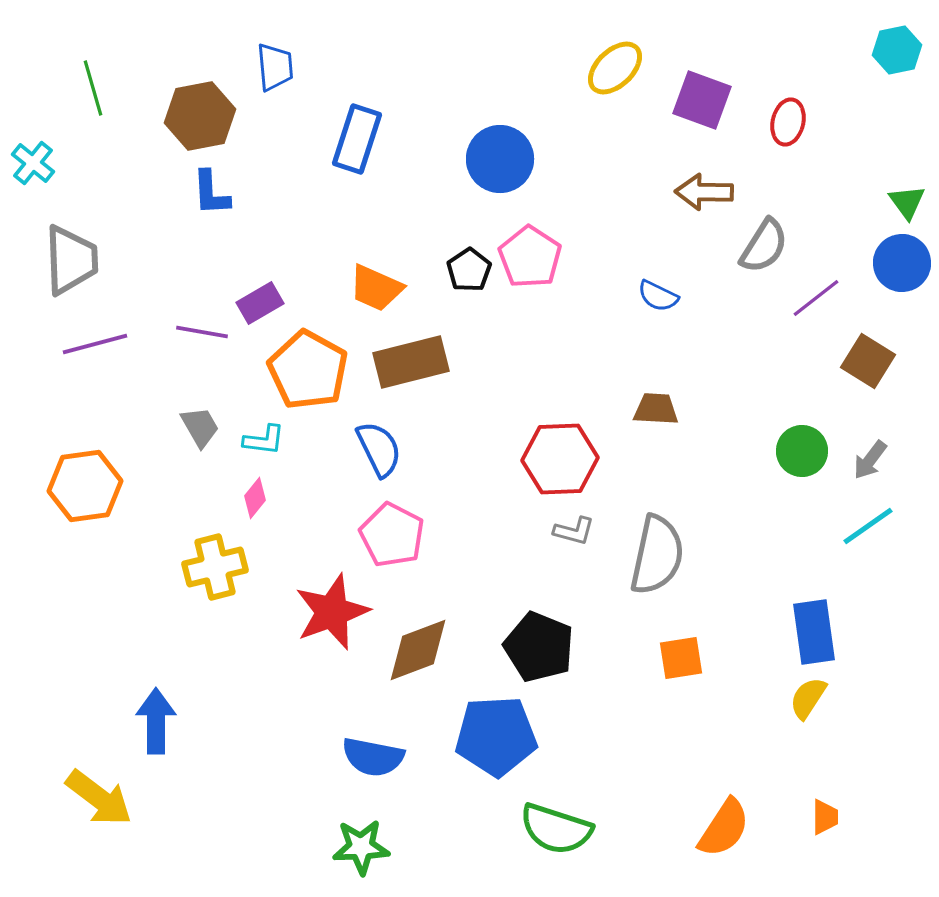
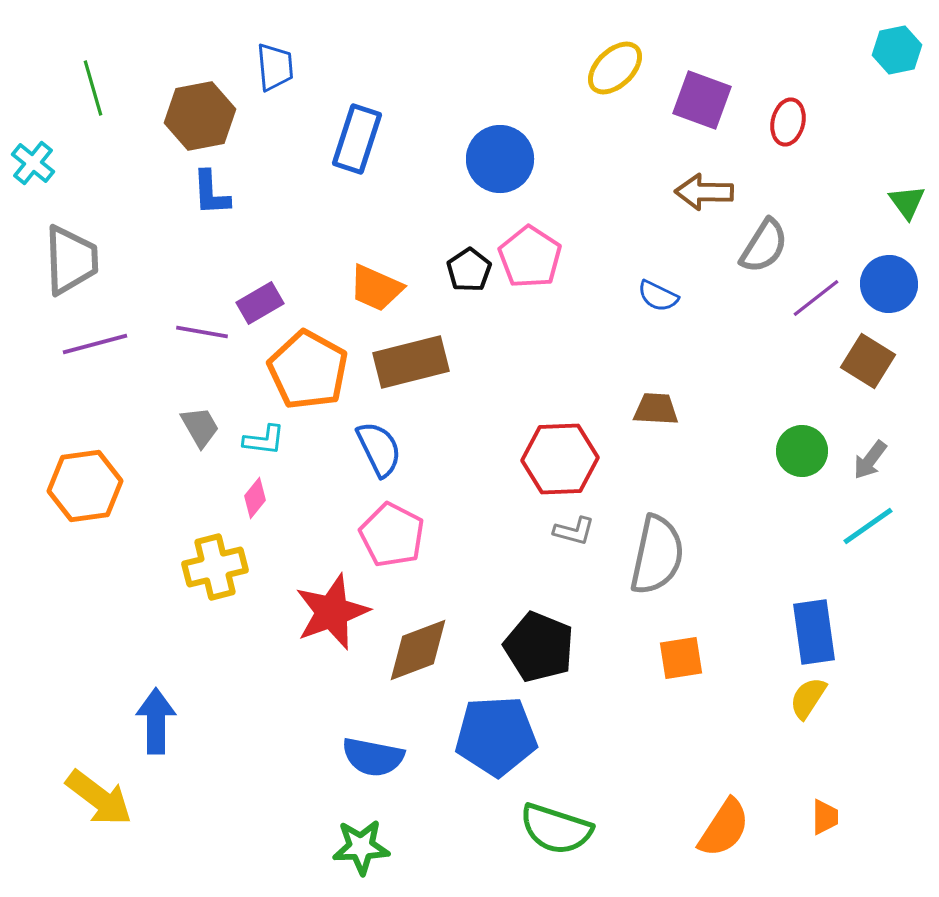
blue circle at (902, 263): moved 13 px left, 21 px down
